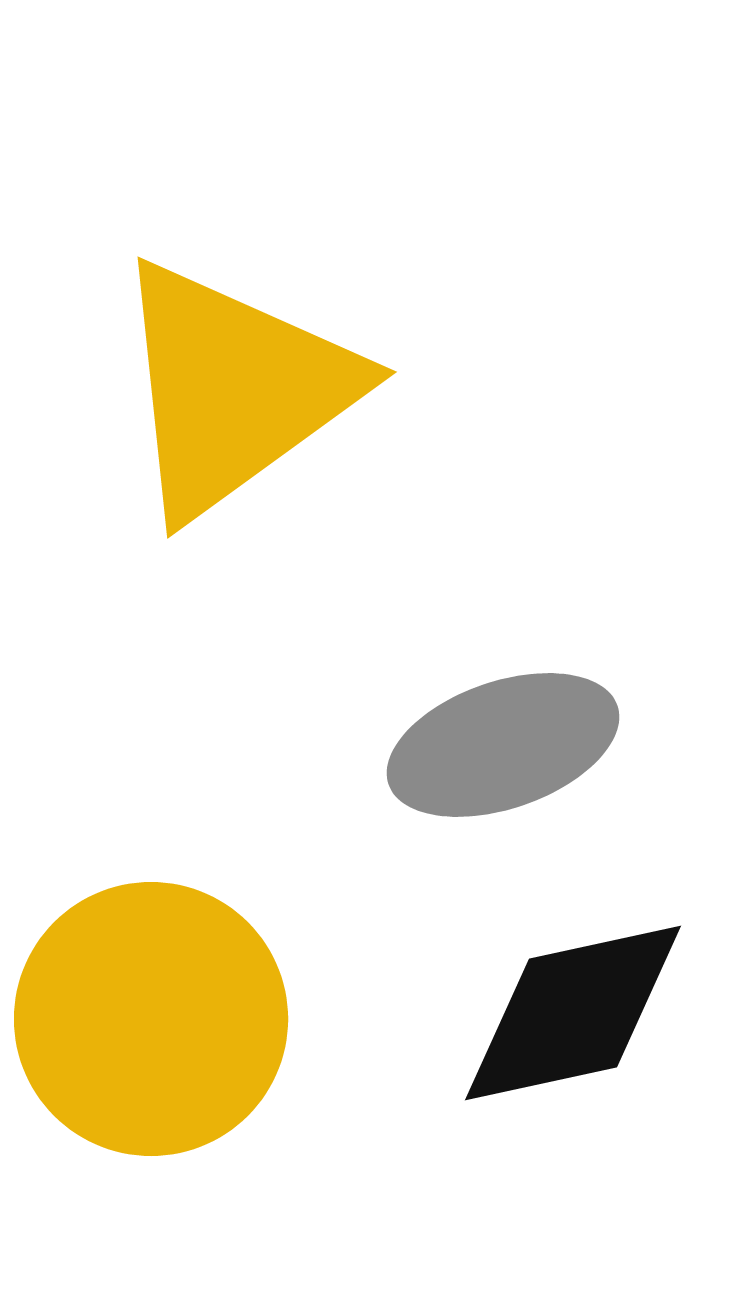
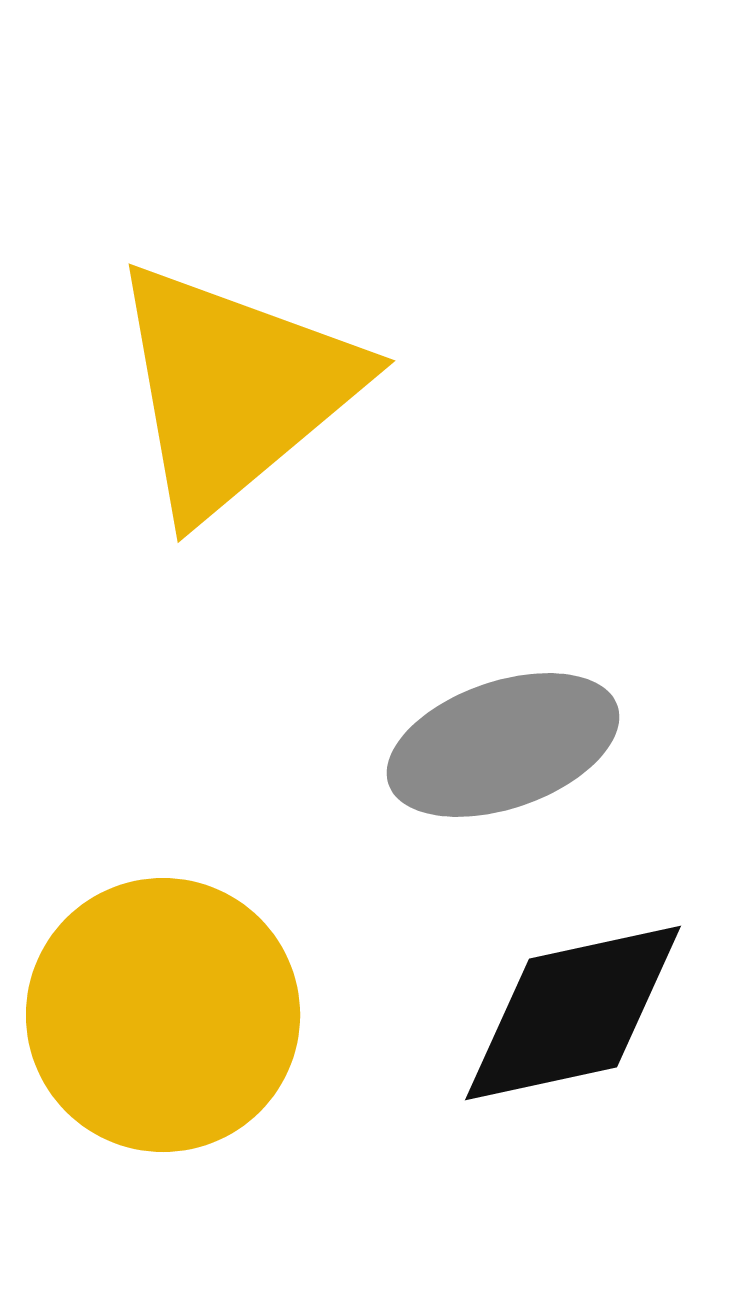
yellow triangle: rotated 4 degrees counterclockwise
yellow circle: moved 12 px right, 4 px up
